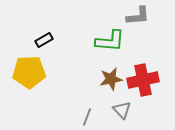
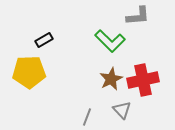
green L-shape: rotated 40 degrees clockwise
brown star: rotated 15 degrees counterclockwise
